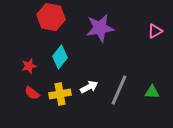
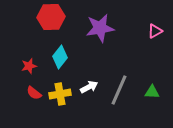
red hexagon: rotated 12 degrees counterclockwise
red semicircle: moved 2 px right
